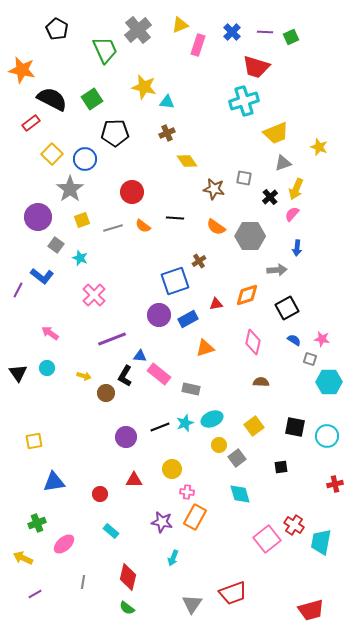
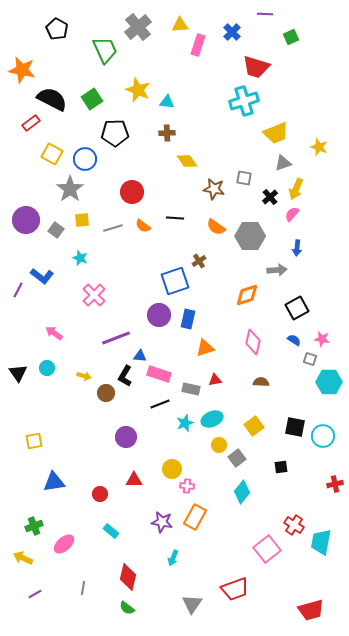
yellow triangle at (180, 25): rotated 18 degrees clockwise
gray cross at (138, 30): moved 3 px up
purple line at (265, 32): moved 18 px up
yellow star at (144, 87): moved 6 px left, 3 px down; rotated 10 degrees clockwise
brown cross at (167, 133): rotated 21 degrees clockwise
yellow square at (52, 154): rotated 15 degrees counterclockwise
purple circle at (38, 217): moved 12 px left, 3 px down
yellow square at (82, 220): rotated 14 degrees clockwise
gray square at (56, 245): moved 15 px up
red triangle at (216, 304): moved 1 px left, 76 px down
black square at (287, 308): moved 10 px right
blue rectangle at (188, 319): rotated 48 degrees counterclockwise
pink arrow at (50, 333): moved 4 px right
purple line at (112, 339): moved 4 px right, 1 px up
pink rectangle at (159, 374): rotated 20 degrees counterclockwise
black line at (160, 427): moved 23 px up
cyan circle at (327, 436): moved 4 px left
pink cross at (187, 492): moved 6 px up
cyan diamond at (240, 494): moved 2 px right, 2 px up; rotated 55 degrees clockwise
green cross at (37, 523): moved 3 px left, 3 px down
pink square at (267, 539): moved 10 px down
gray line at (83, 582): moved 6 px down
red trapezoid at (233, 593): moved 2 px right, 4 px up
